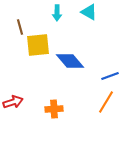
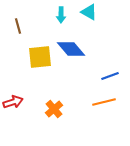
cyan arrow: moved 4 px right, 2 px down
brown line: moved 2 px left, 1 px up
yellow square: moved 2 px right, 12 px down
blue diamond: moved 1 px right, 12 px up
orange line: moved 2 px left; rotated 45 degrees clockwise
orange cross: rotated 36 degrees counterclockwise
